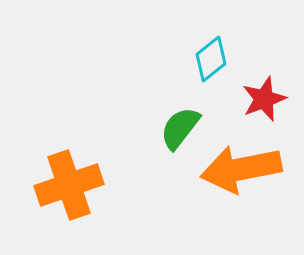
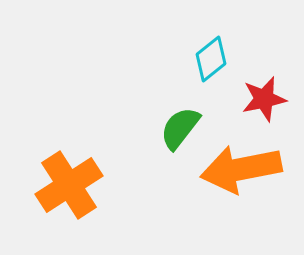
red star: rotated 9 degrees clockwise
orange cross: rotated 14 degrees counterclockwise
